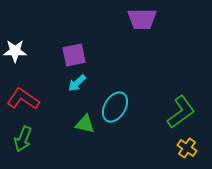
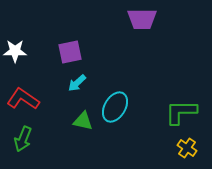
purple square: moved 4 px left, 3 px up
green L-shape: rotated 144 degrees counterclockwise
green triangle: moved 2 px left, 3 px up
